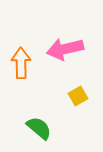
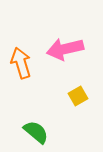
orange arrow: rotated 16 degrees counterclockwise
green semicircle: moved 3 px left, 4 px down
